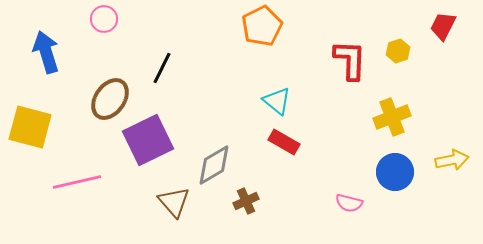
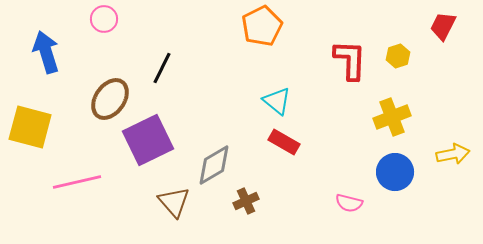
yellow hexagon: moved 5 px down
yellow arrow: moved 1 px right, 6 px up
